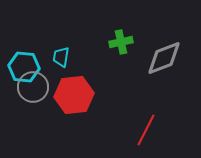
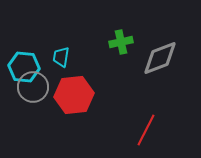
gray diamond: moved 4 px left
